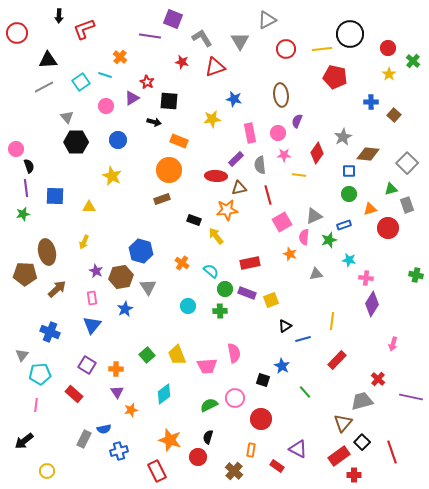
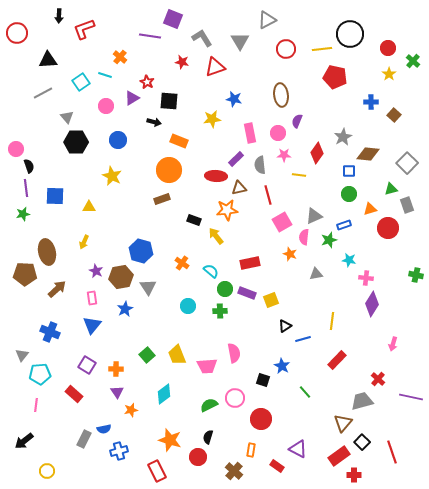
gray line at (44, 87): moved 1 px left, 6 px down
